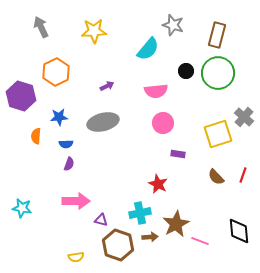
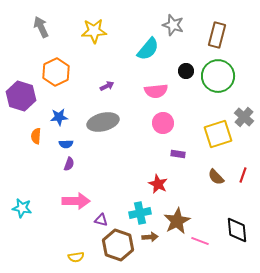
green circle: moved 3 px down
brown star: moved 1 px right, 3 px up
black diamond: moved 2 px left, 1 px up
